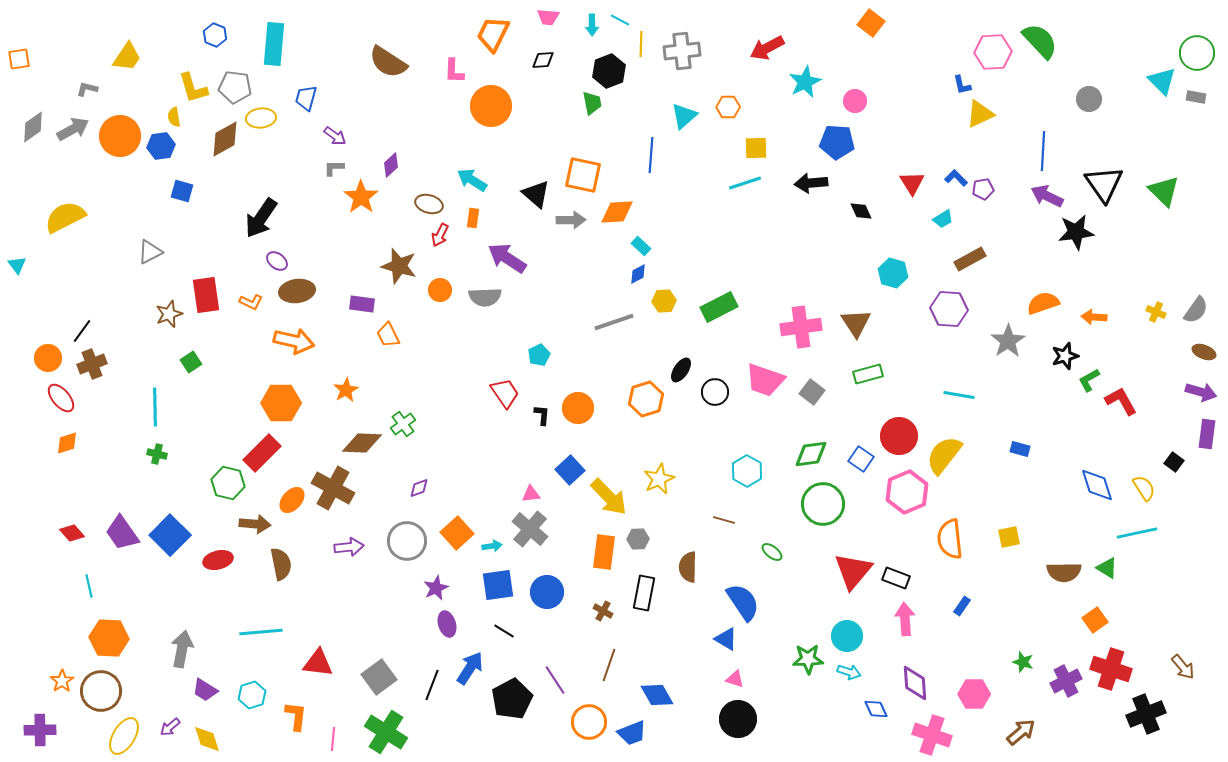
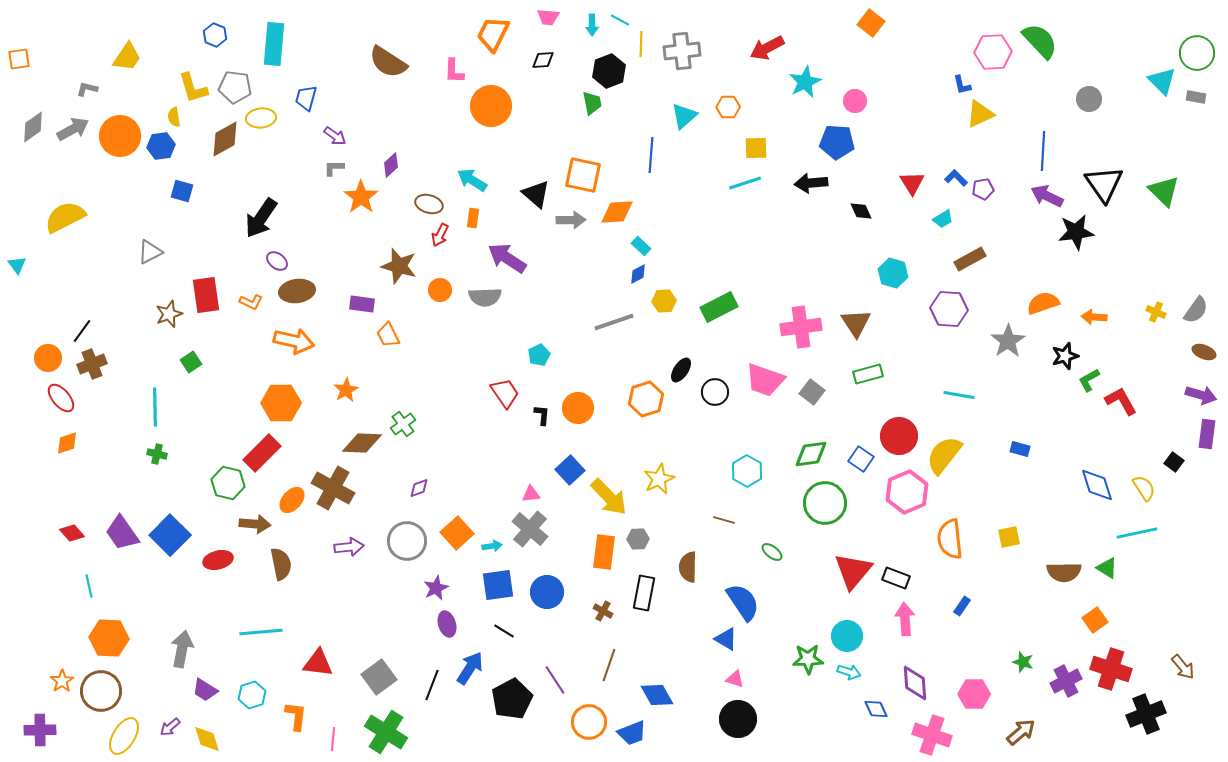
purple arrow at (1201, 392): moved 3 px down
green circle at (823, 504): moved 2 px right, 1 px up
